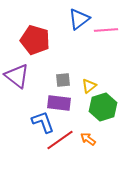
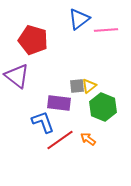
red pentagon: moved 2 px left
gray square: moved 14 px right, 6 px down
green hexagon: rotated 20 degrees counterclockwise
